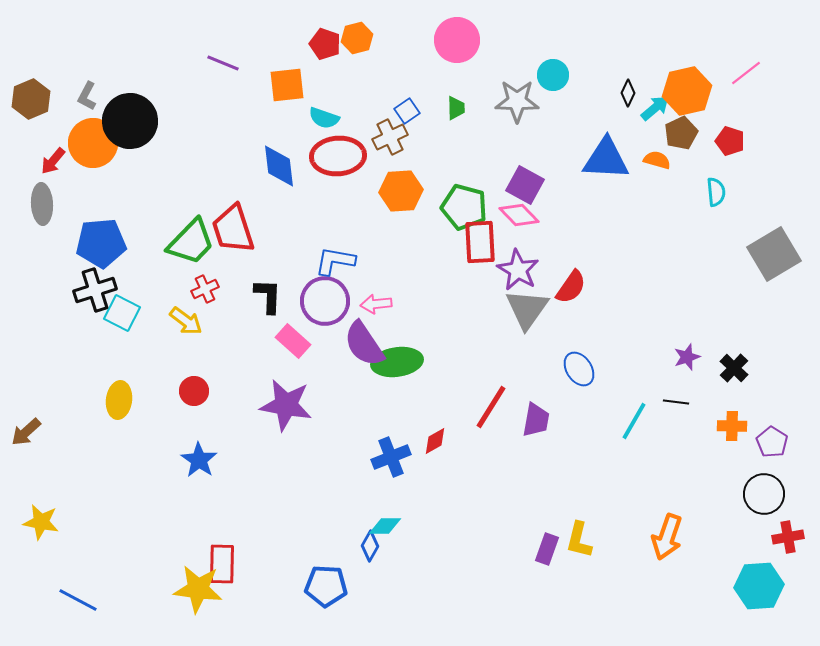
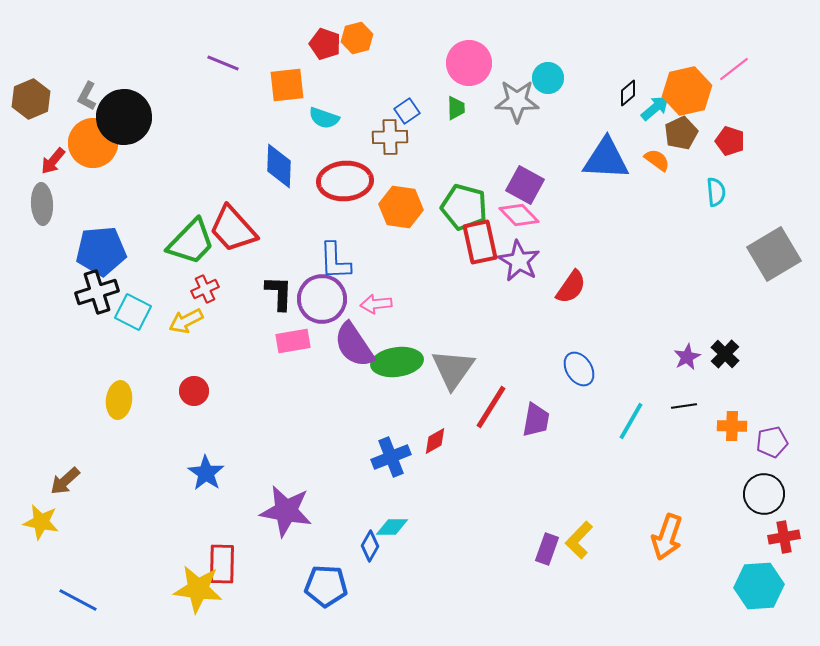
pink circle at (457, 40): moved 12 px right, 23 px down
pink line at (746, 73): moved 12 px left, 4 px up
cyan circle at (553, 75): moved 5 px left, 3 px down
black diamond at (628, 93): rotated 24 degrees clockwise
black circle at (130, 121): moved 6 px left, 4 px up
brown cross at (390, 137): rotated 24 degrees clockwise
red ellipse at (338, 156): moved 7 px right, 25 px down
orange semicircle at (657, 160): rotated 20 degrees clockwise
blue diamond at (279, 166): rotated 9 degrees clockwise
orange hexagon at (401, 191): moved 16 px down; rotated 12 degrees clockwise
red trapezoid at (233, 229): rotated 24 degrees counterclockwise
red rectangle at (480, 242): rotated 9 degrees counterclockwise
blue pentagon at (101, 243): moved 8 px down
blue L-shape at (335, 261): rotated 102 degrees counterclockwise
purple star at (518, 270): moved 1 px right, 9 px up
black cross at (95, 290): moved 2 px right, 2 px down
black L-shape at (268, 296): moved 11 px right, 3 px up
purple circle at (325, 301): moved 3 px left, 2 px up
gray triangle at (527, 309): moved 74 px left, 60 px down
cyan square at (122, 313): moved 11 px right, 1 px up
yellow arrow at (186, 321): rotated 116 degrees clockwise
pink rectangle at (293, 341): rotated 52 degrees counterclockwise
purple semicircle at (364, 344): moved 10 px left, 1 px down
purple star at (687, 357): rotated 8 degrees counterclockwise
black cross at (734, 368): moved 9 px left, 14 px up
black line at (676, 402): moved 8 px right, 4 px down; rotated 15 degrees counterclockwise
purple star at (286, 405): moved 106 px down
cyan line at (634, 421): moved 3 px left
brown arrow at (26, 432): moved 39 px right, 49 px down
purple pentagon at (772, 442): rotated 28 degrees clockwise
blue star at (199, 460): moved 7 px right, 13 px down
cyan diamond at (385, 526): moved 7 px right, 1 px down
red cross at (788, 537): moved 4 px left
yellow L-shape at (579, 540): rotated 30 degrees clockwise
